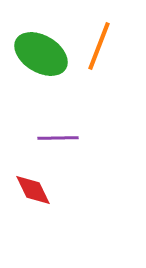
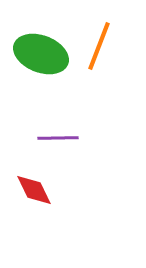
green ellipse: rotated 10 degrees counterclockwise
red diamond: moved 1 px right
